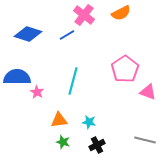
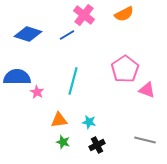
orange semicircle: moved 3 px right, 1 px down
pink triangle: moved 1 px left, 2 px up
